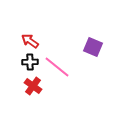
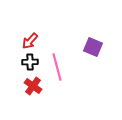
red arrow: rotated 84 degrees counterclockwise
pink line: rotated 36 degrees clockwise
